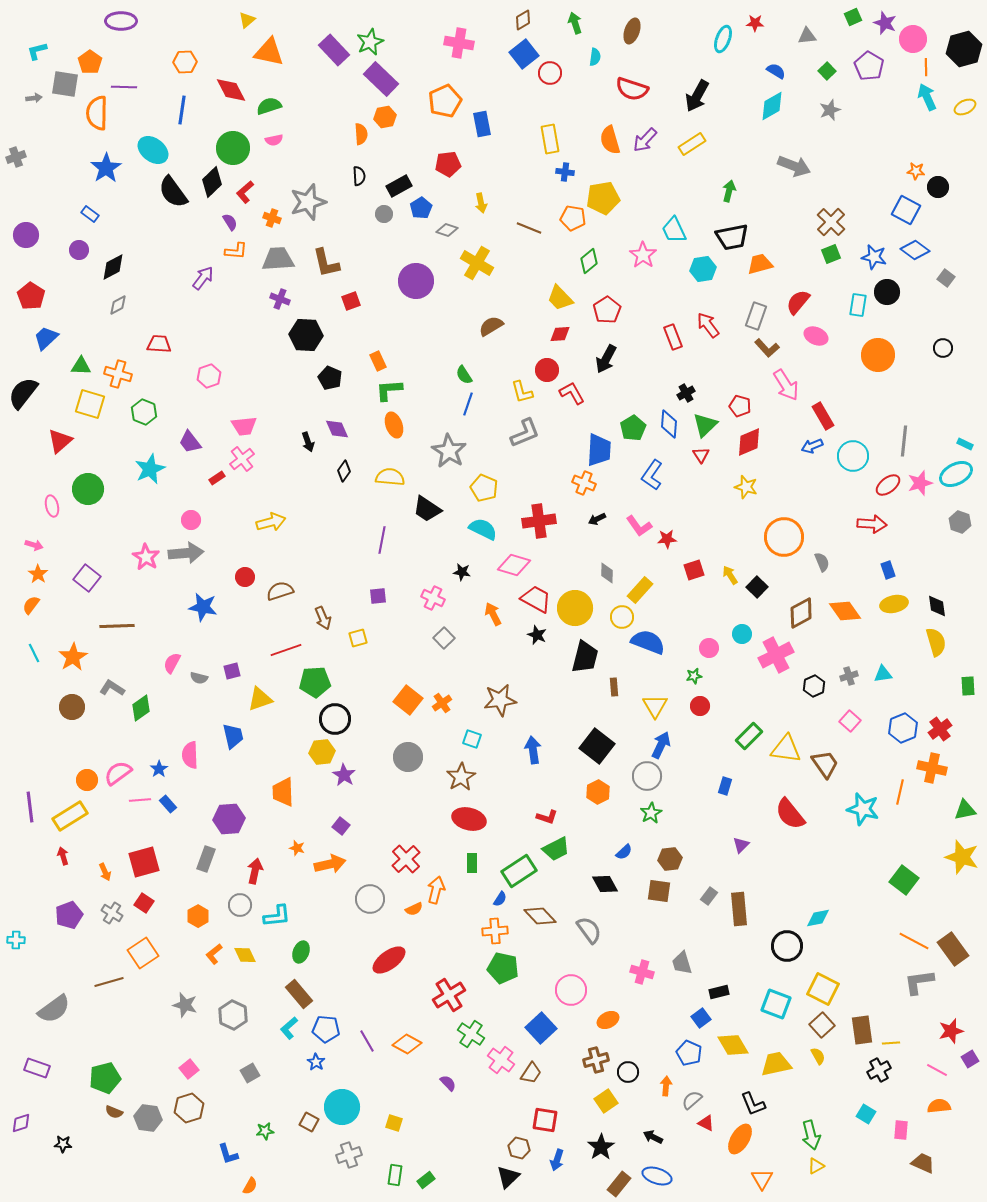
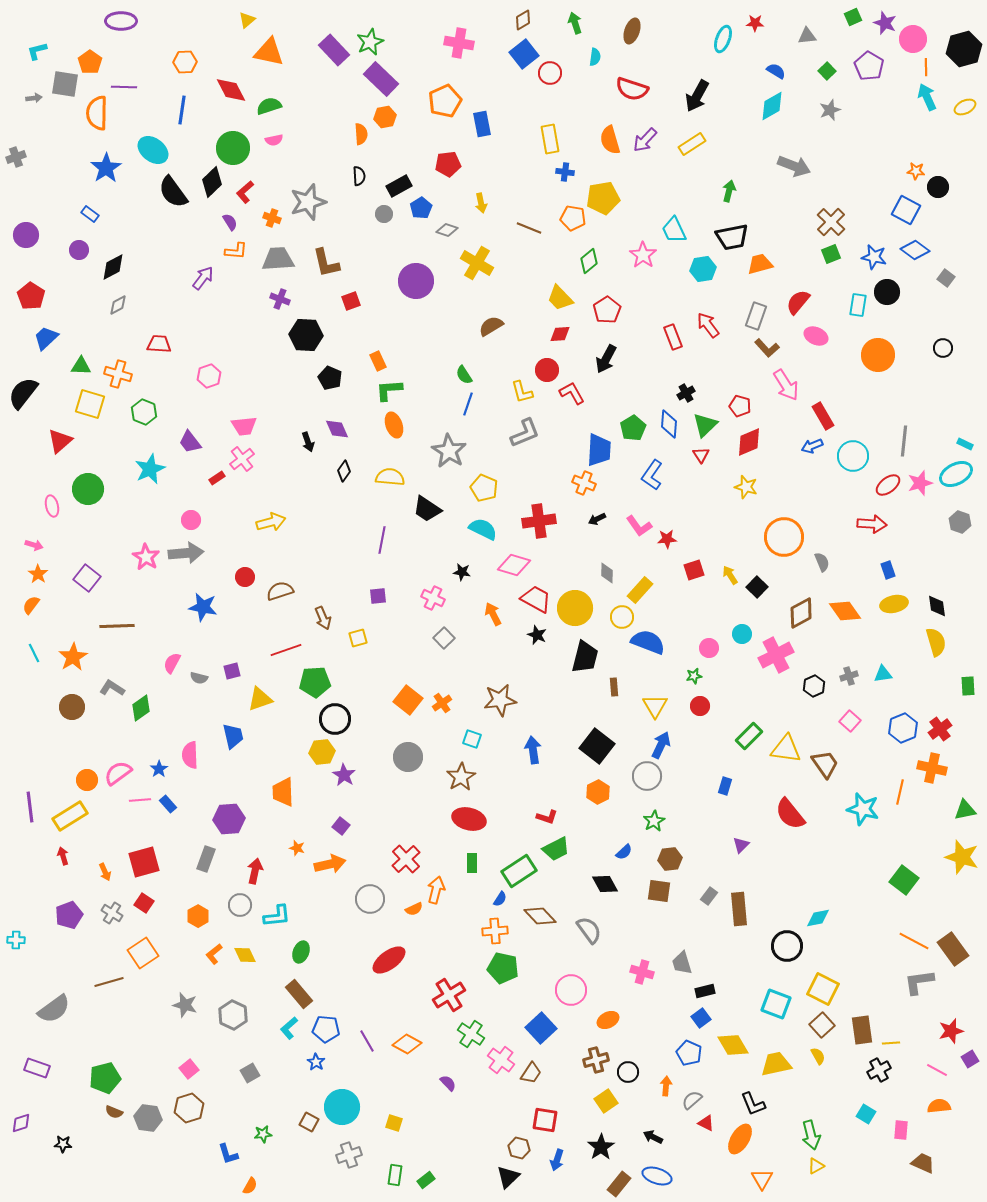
green star at (651, 813): moved 3 px right, 8 px down
black rectangle at (719, 992): moved 14 px left, 1 px up
green star at (265, 1131): moved 2 px left, 3 px down
